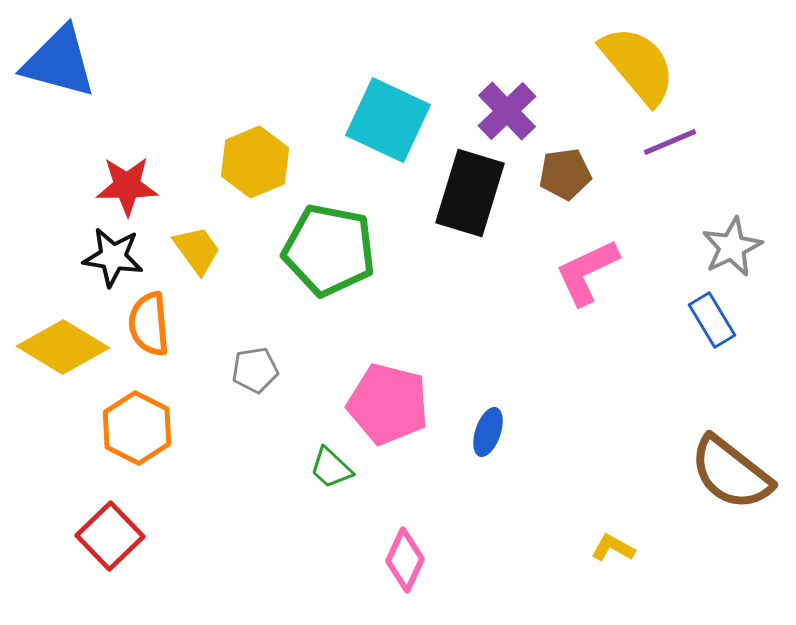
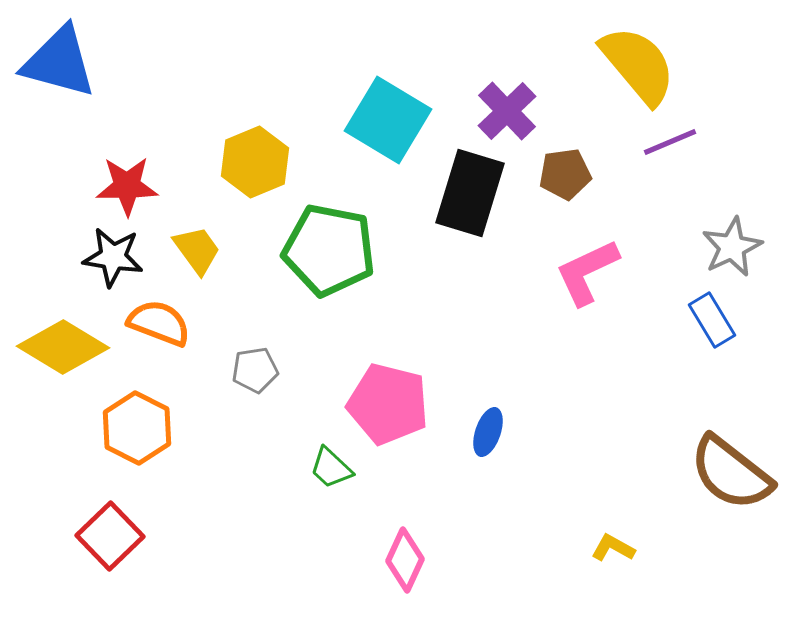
cyan square: rotated 6 degrees clockwise
orange semicircle: moved 10 px right, 1 px up; rotated 116 degrees clockwise
